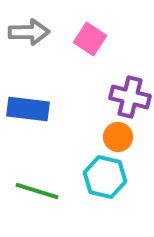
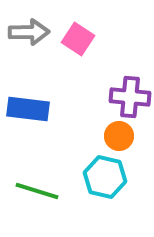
pink square: moved 12 px left
purple cross: rotated 9 degrees counterclockwise
orange circle: moved 1 px right, 1 px up
